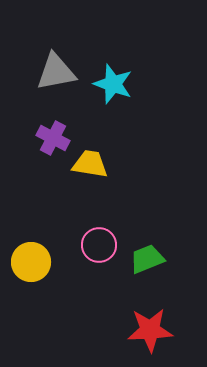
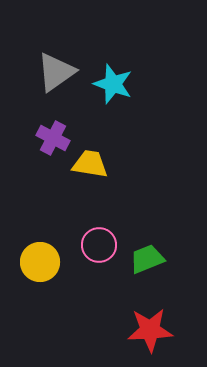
gray triangle: rotated 24 degrees counterclockwise
yellow circle: moved 9 px right
